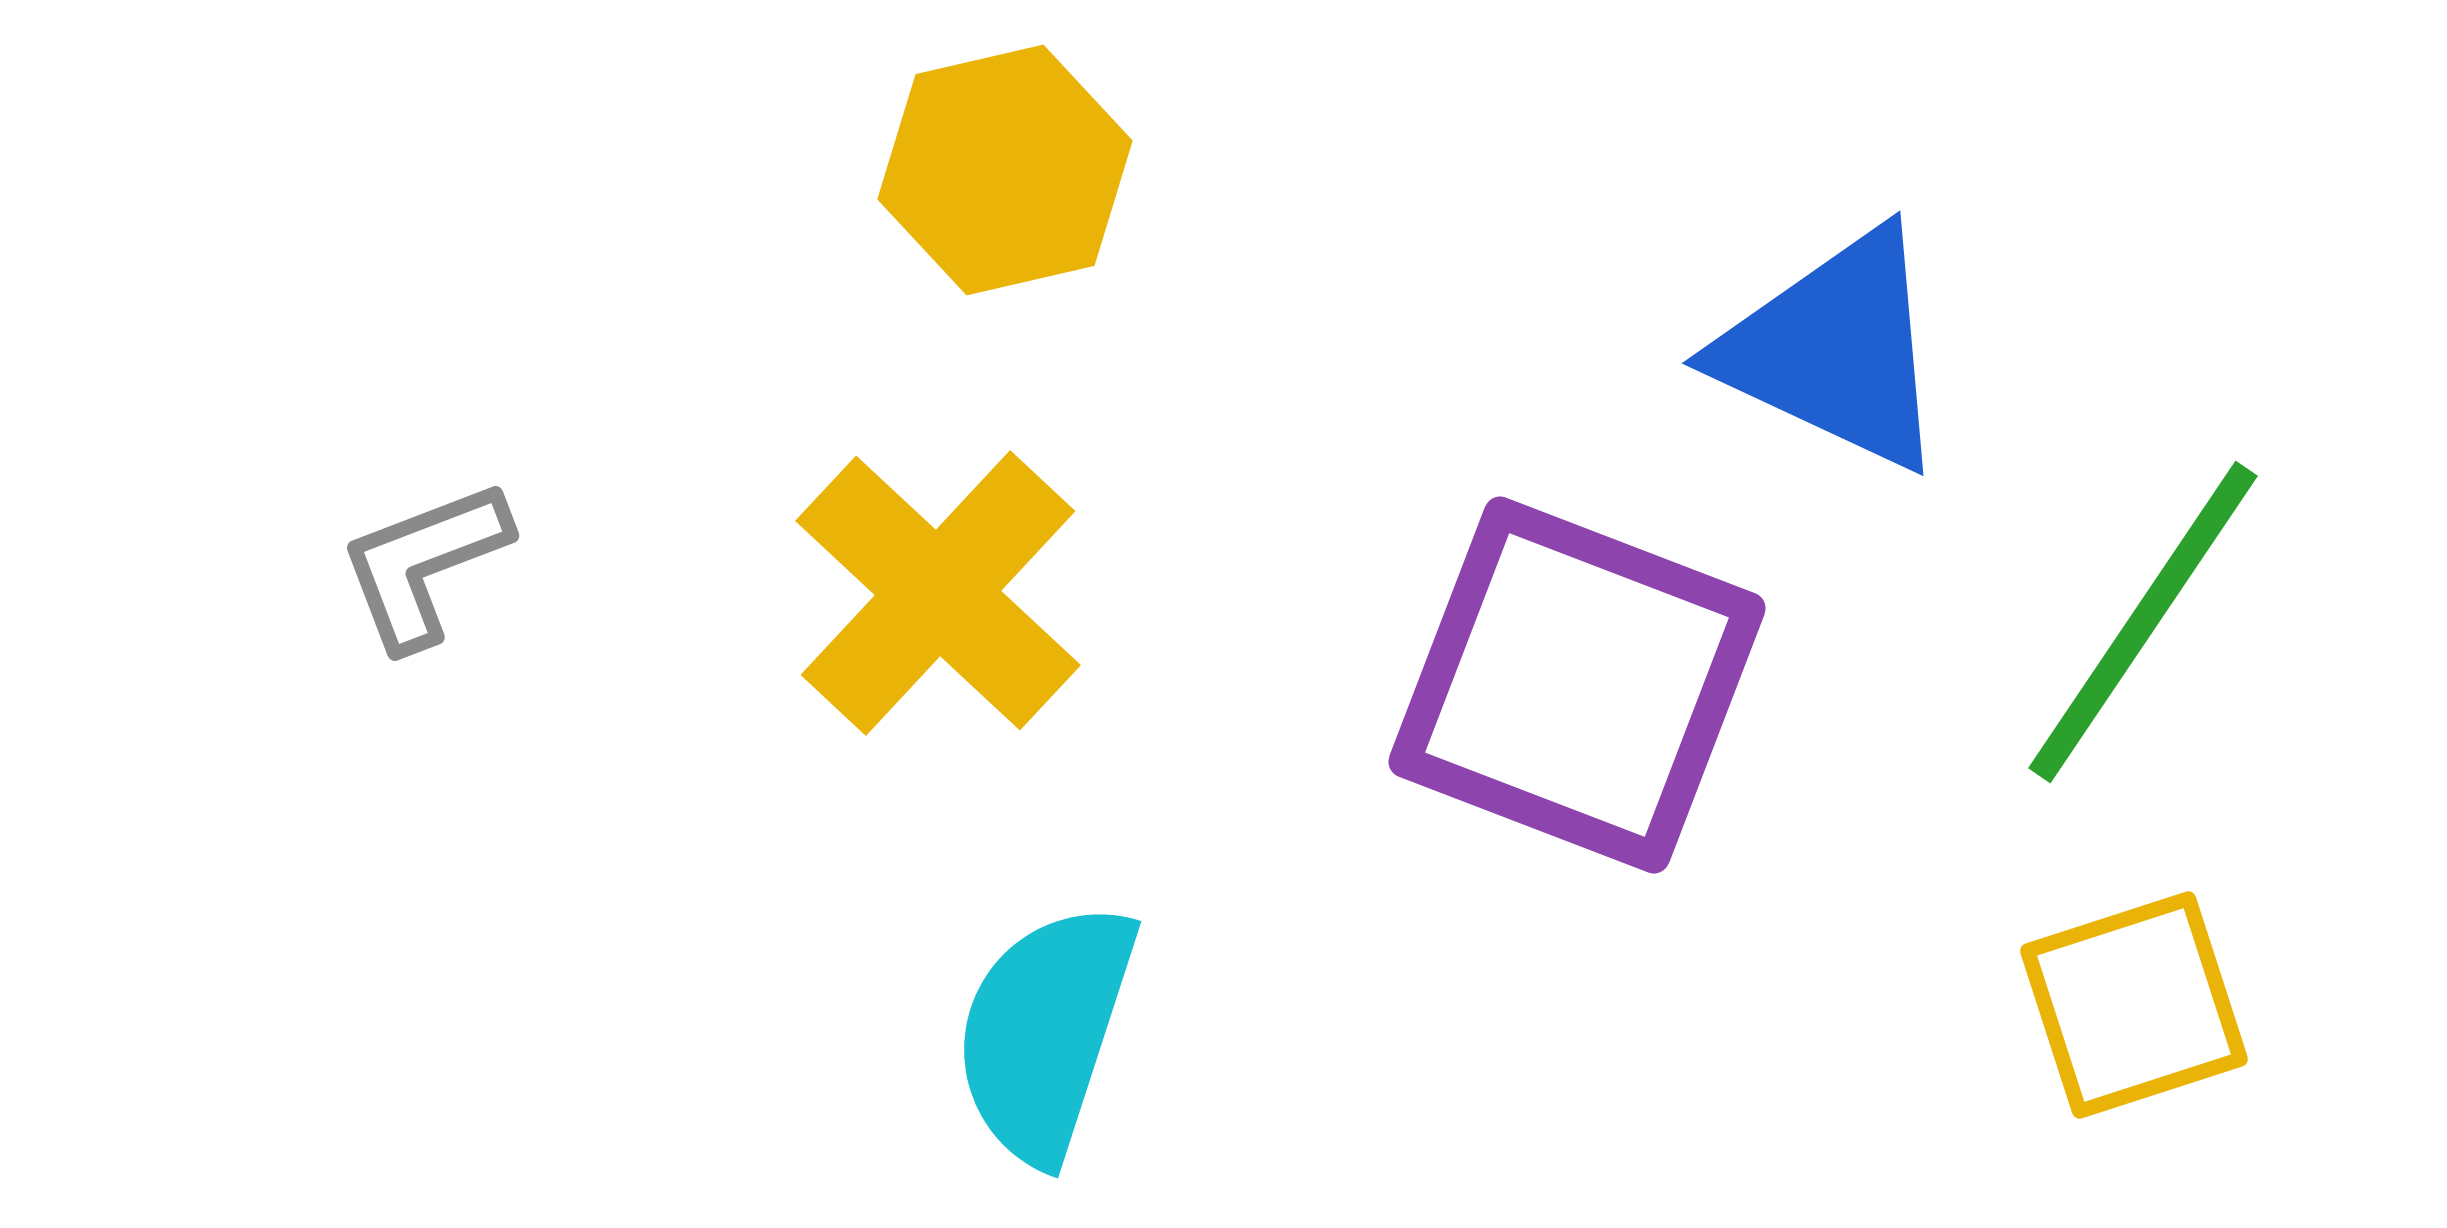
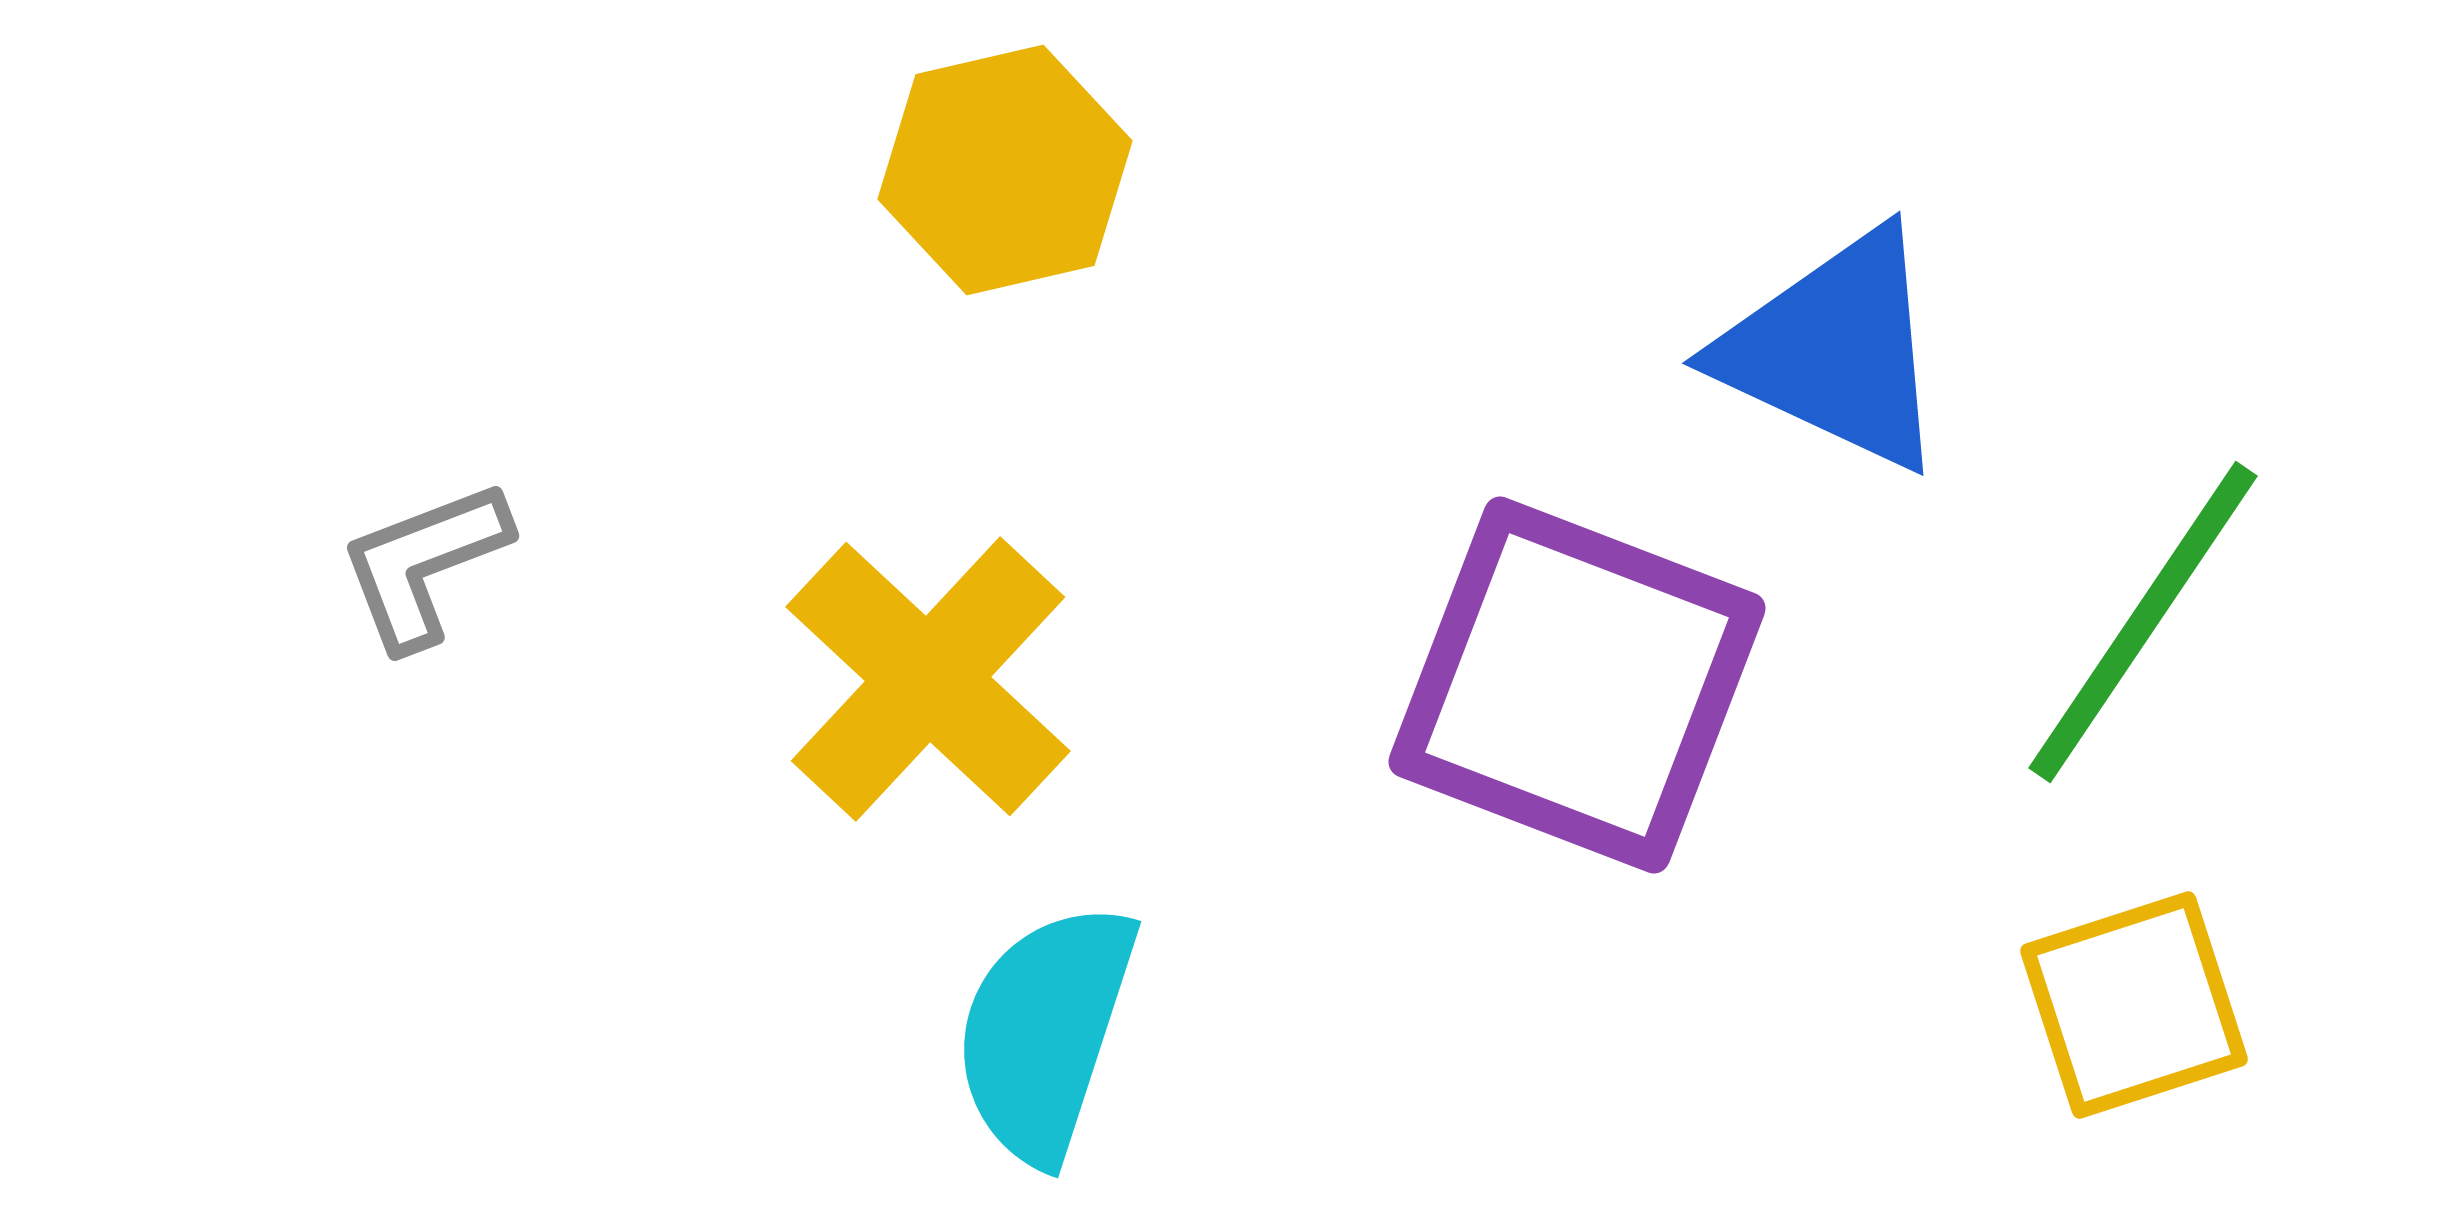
yellow cross: moved 10 px left, 86 px down
